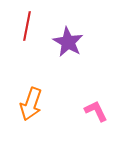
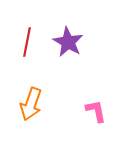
red line: moved 16 px down
pink L-shape: rotated 15 degrees clockwise
